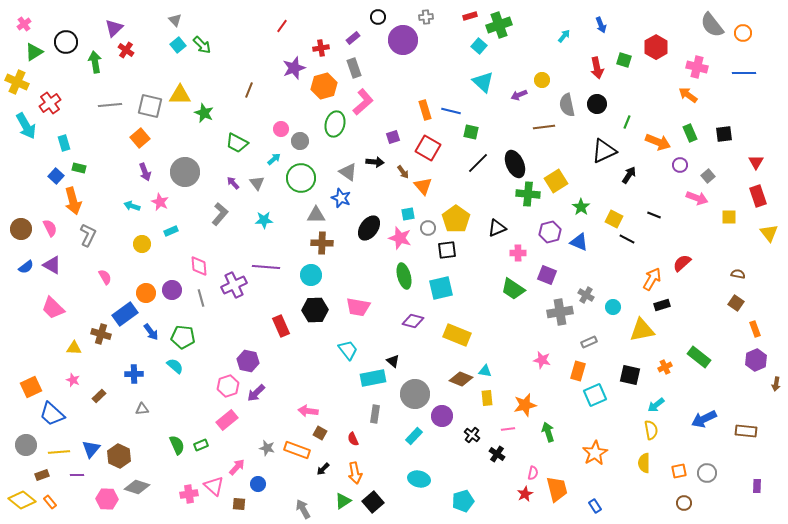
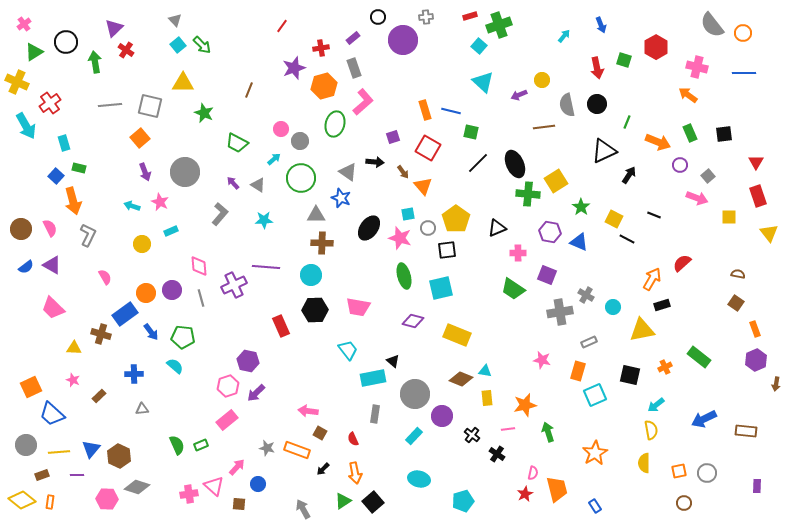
yellow triangle at (180, 95): moved 3 px right, 12 px up
gray triangle at (257, 183): moved 1 px right, 2 px down; rotated 21 degrees counterclockwise
purple hexagon at (550, 232): rotated 25 degrees clockwise
orange rectangle at (50, 502): rotated 48 degrees clockwise
